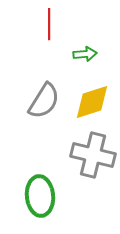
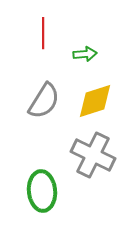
red line: moved 6 px left, 9 px down
yellow diamond: moved 3 px right, 1 px up
gray cross: rotated 12 degrees clockwise
green ellipse: moved 2 px right, 5 px up
